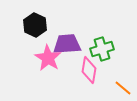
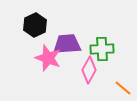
black hexagon: rotated 10 degrees clockwise
green cross: rotated 15 degrees clockwise
pink star: rotated 12 degrees counterclockwise
pink diamond: rotated 20 degrees clockwise
